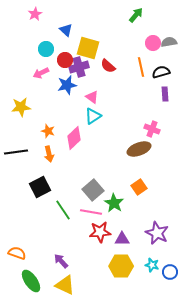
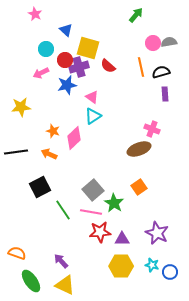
pink star: rotated 16 degrees counterclockwise
orange star: moved 5 px right
orange arrow: rotated 126 degrees clockwise
